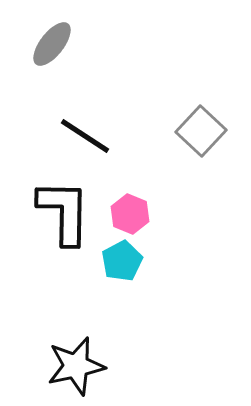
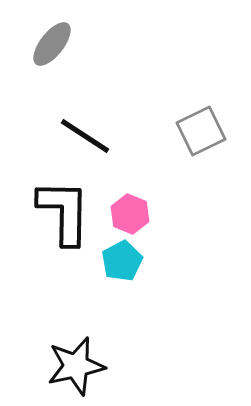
gray square: rotated 21 degrees clockwise
